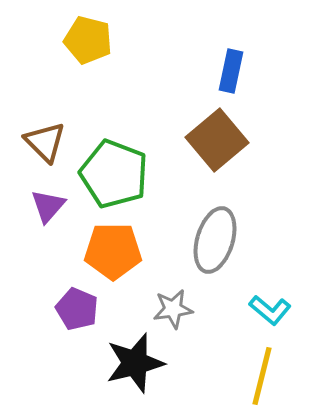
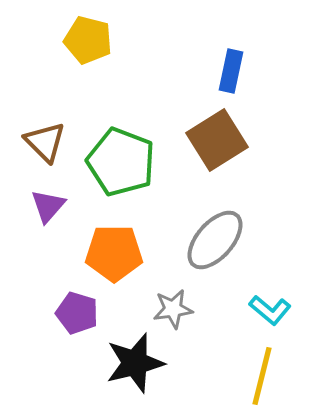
brown square: rotated 8 degrees clockwise
green pentagon: moved 7 px right, 12 px up
gray ellipse: rotated 24 degrees clockwise
orange pentagon: moved 1 px right, 2 px down
purple pentagon: moved 4 px down; rotated 6 degrees counterclockwise
